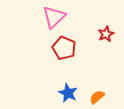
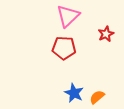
pink triangle: moved 14 px right, 1 px up
red pentagon: rotated 20 degrees counterclockwise
blue star: moved 6 px right
